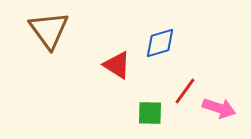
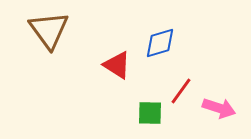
red line: moved 4 px left
